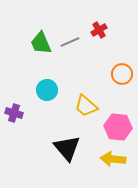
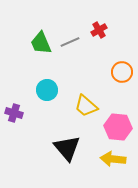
orange circle: moved 2 px up
